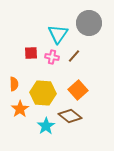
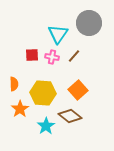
red square: moved 1 px right, 2 px down
